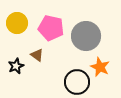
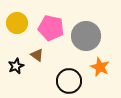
black circle: moved 8 px left, 1 px up
